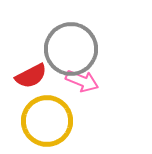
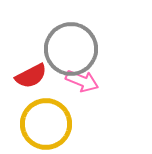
yellow circle: moved 1 px left, 3 px down
